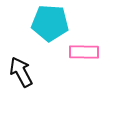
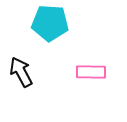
pink rectangle: moved 7 px right, 20 px down
